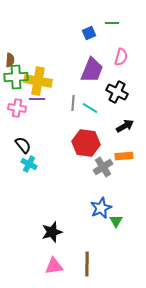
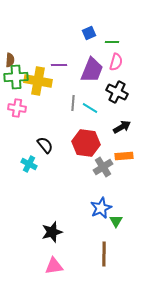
green line: moved 19 px down
pink semicircle: moved 5 px left, 5 px down
purple line: moved 22 px right, 34 px up
black arrow: moved 3 px left, 1 px down
black semicircle: moved 22 px right
brown line: moved 17 px right, 10 px up
